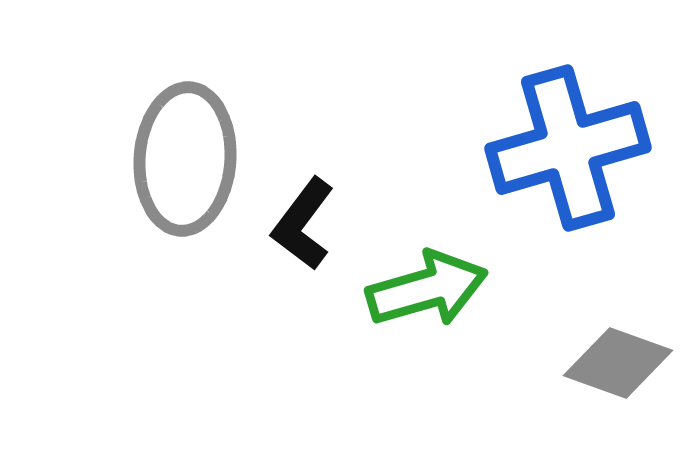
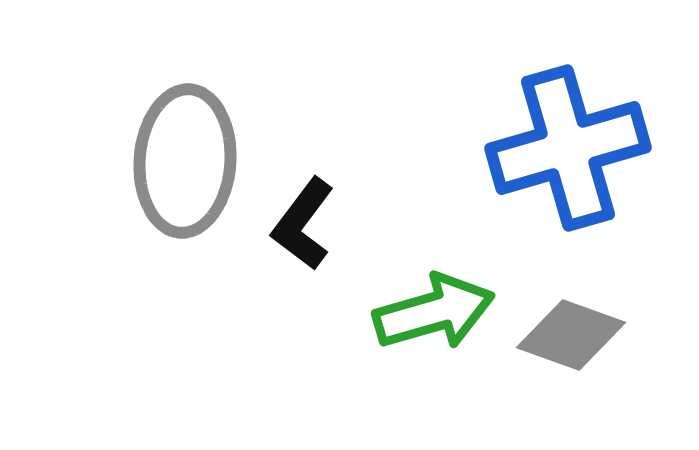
gray ellipse: moved 2 px down
green arrow: moved 7 px right, 23 px down
gray diamond: moved 47 px left, 28 px up
